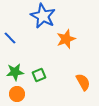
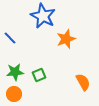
orange circle: moved 3 px left
